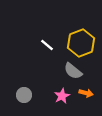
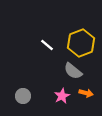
gray circle: moved 1 px left, 1 px down
